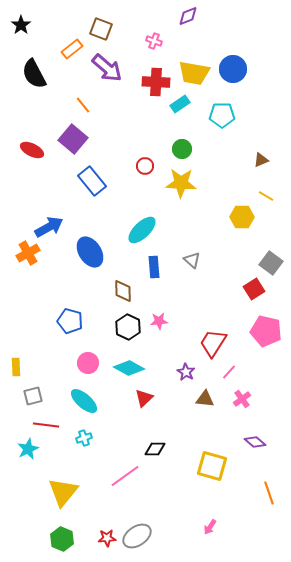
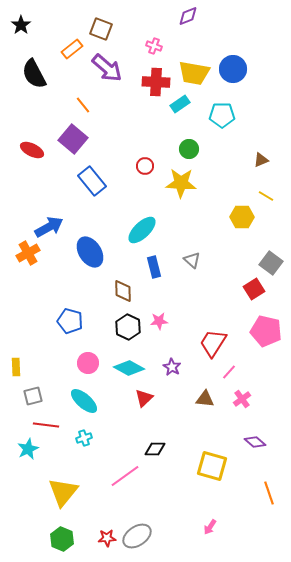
pink cross at (154, 41): moved 5 px down
green circle at (182, 149): moved 7 px right
blue rectangle at (154, 267): rotated 10 degrees counterclockwise
purple star at (186, 372): moved 14 px left, 5 px up
